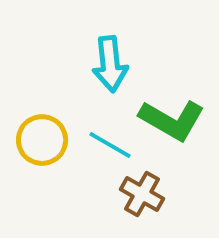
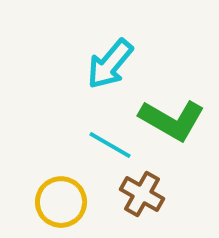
cyan arrow: rotated 46 degrees clockwise
yellow circle: moved 19 px right, 62 px down
